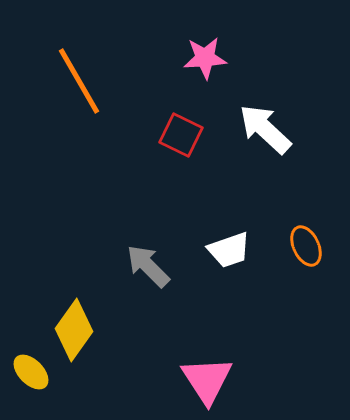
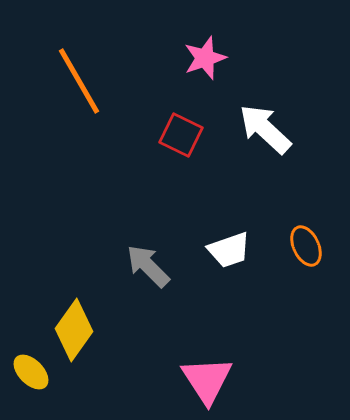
pink star: rotated 15 degrees counterclockwise
